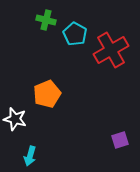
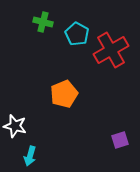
green cross: moved 3 px left, 2 px down
cyan pentagon: moved 2 px right
orange pentagon: moved 17 px right
white star: moved 7 px down
